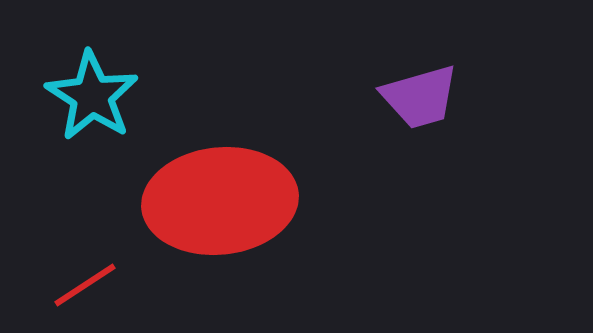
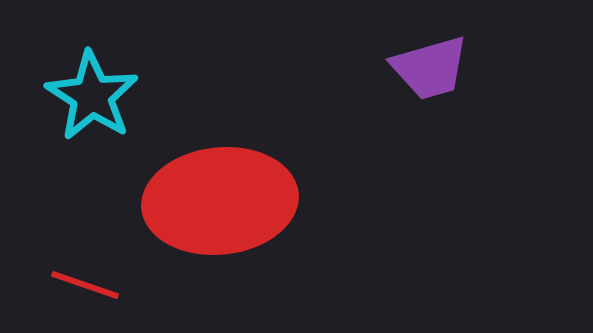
purple trapezoid: moved 10 px right, 29 px up
red line: rotated 52 degrees clockwise
